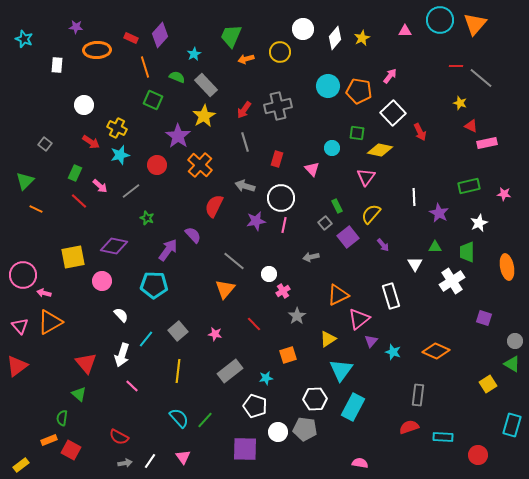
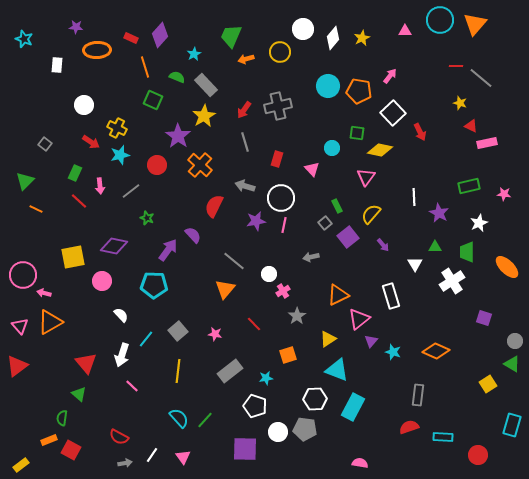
white diamond at (335, 38): moved 2 px left
pink arrow at (100, 186): rotated 42 degrees clockwise
orange ellipse at (507, 267): rotated 35 degrees counterclockwise
cyan triangle at (341, 370): moved 4 px left; rotated 45 degrees counterclockwise
white line at (150, 461): moved 2 px right, 6 px up
